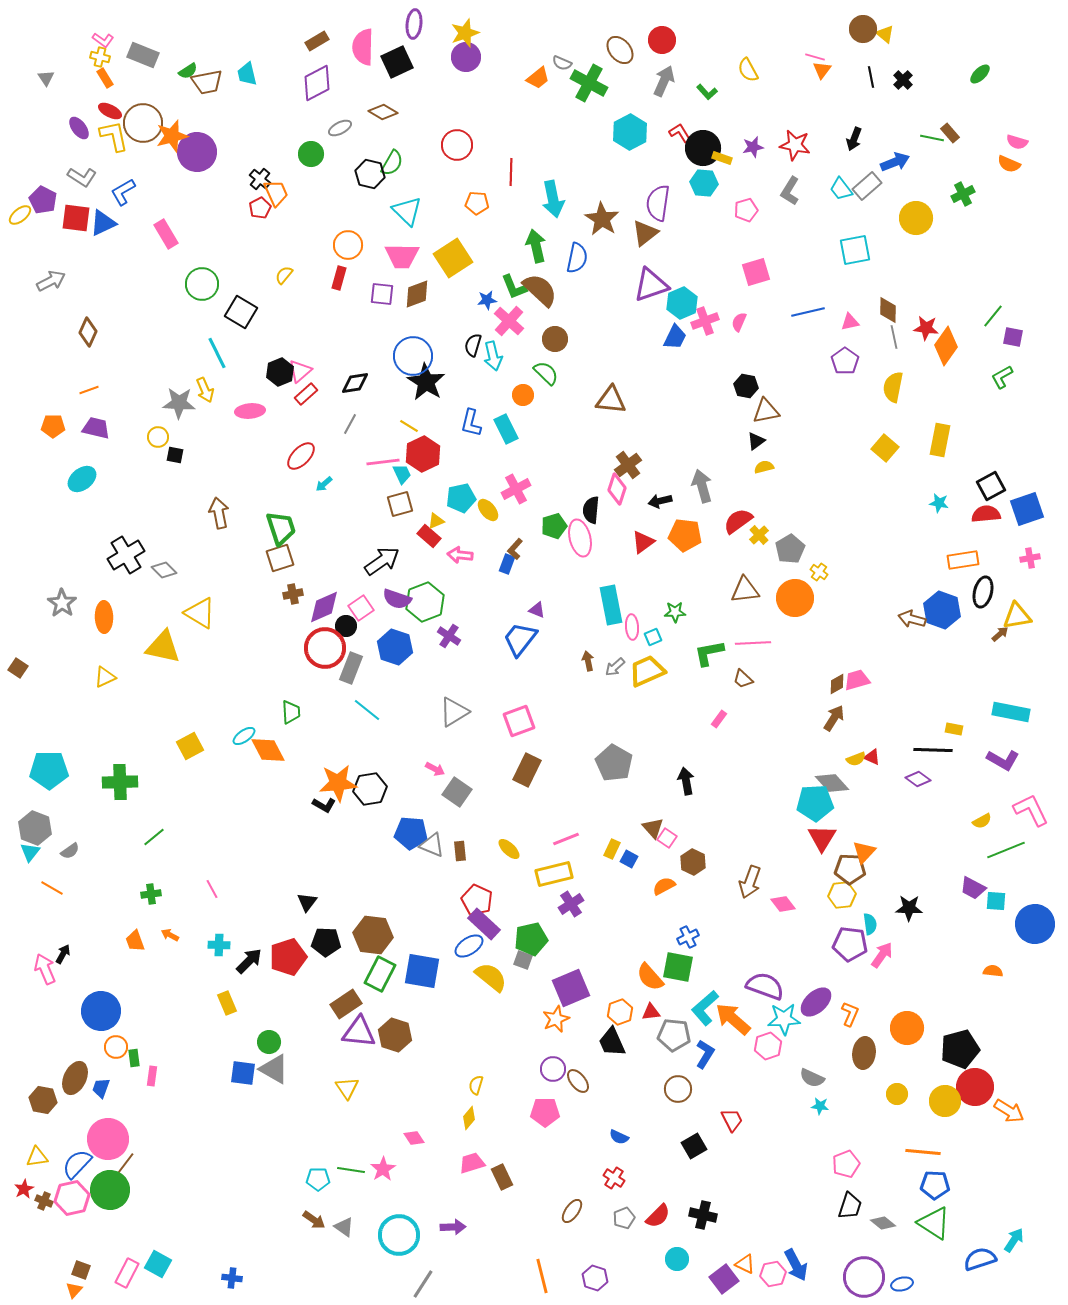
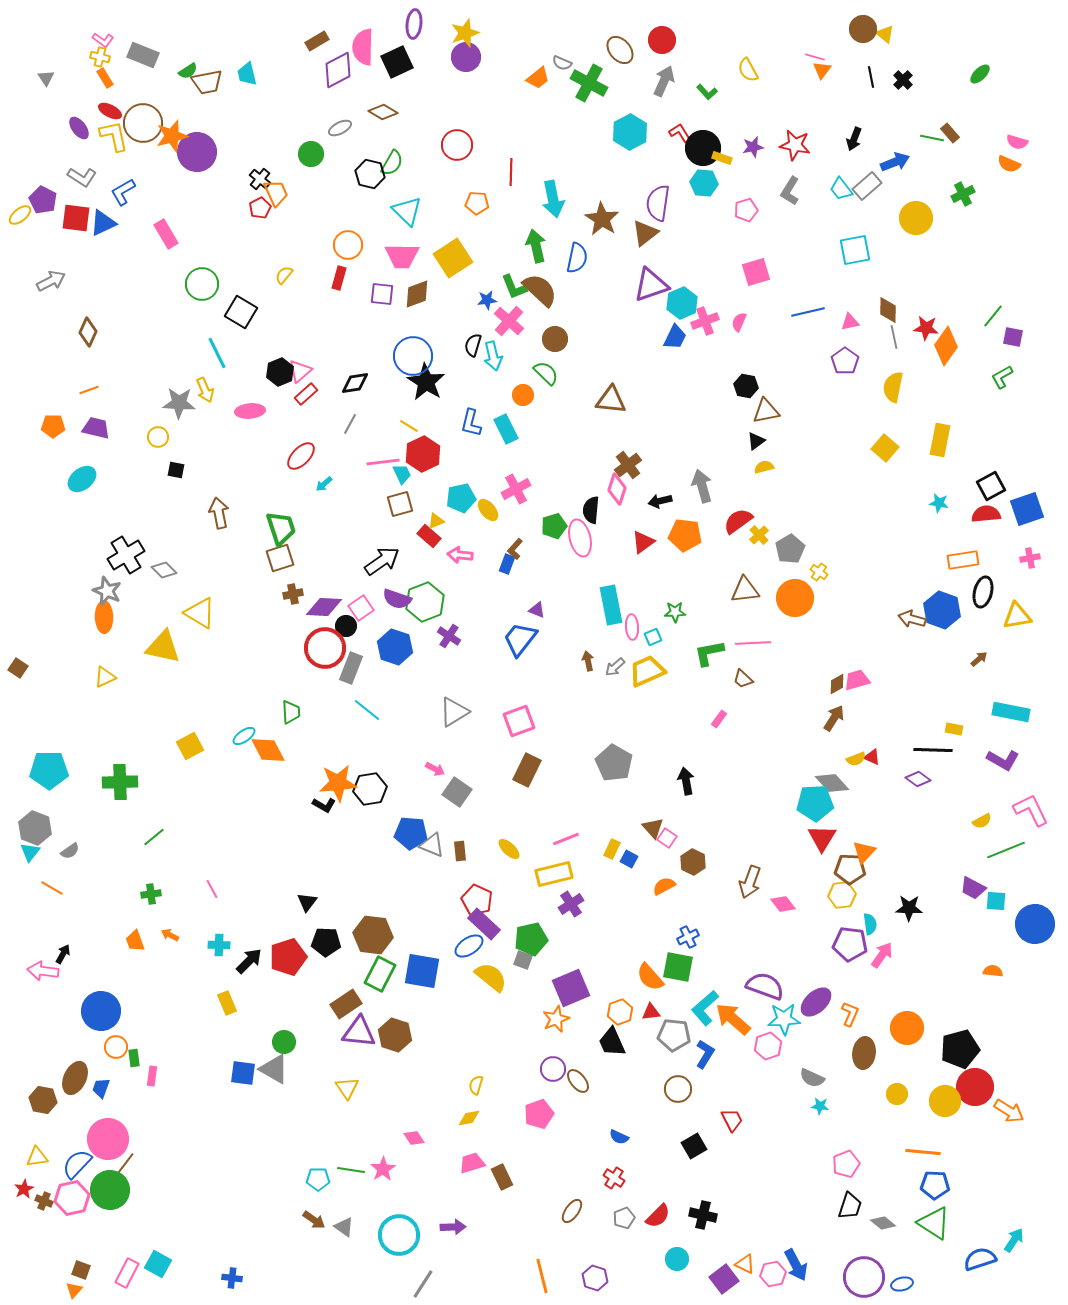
purple diamond at (317, 83): moved 21 px right, 13 px up
black square at (175, 455): moved 1 px right, 15 px down
gray star at (62, 603): moved 45 px right, 12 px up; rotated 12 degrees counterclockwise
purple diamond at (324, 607): rotated 27 degrees clockwise
brown arrow at (1000, 634): moved 21 px left, 25 px down
pink arrow at (45, 969): moved 2 px left, 2 px down; rotated 60 degrees counterclockwise
green circle at (269, 1042): moved 15 px right
pink pentagon at (545, 1112): moved 6 px left, 2 px down; rotated 20 degrees counterclockwise
yellow diamond at (469, 1118): rotated 40 degrees clockwise
